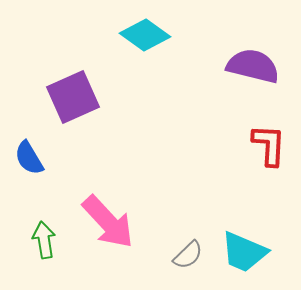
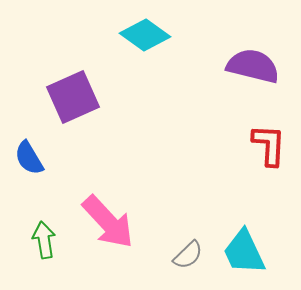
cyan trapezoid: rotated 42 degrees clockwise
